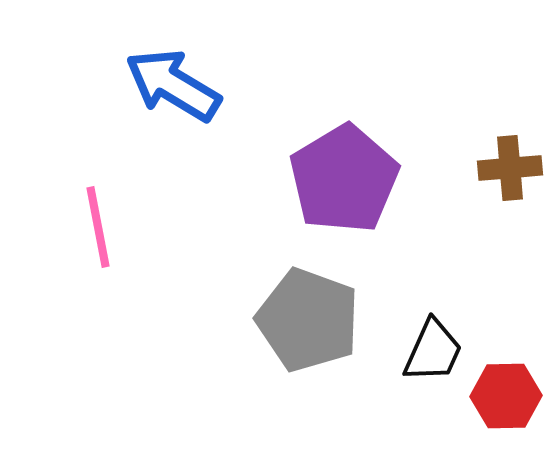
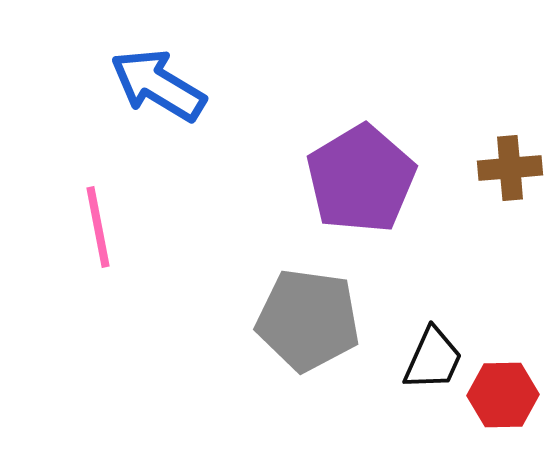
blue arrow: moved 15 px left
purple pentagon: moved 17 px right
gray pentagon: rotated 12 degrees counterclockwise
black trapezoid: moved 8 px down
red hexagon: moved 3 px left, 1 px up
